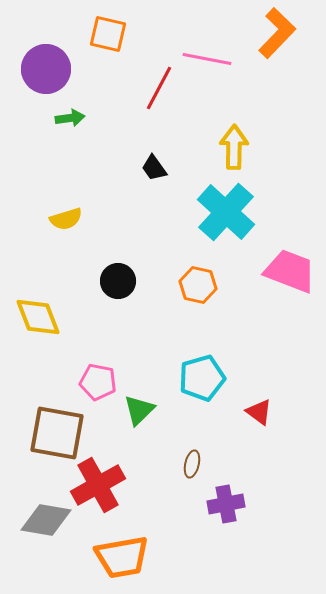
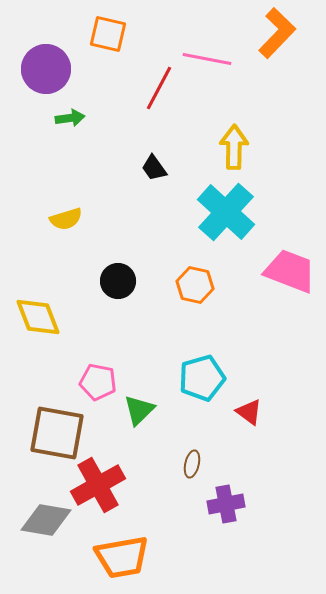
orange hexagon: moved 3 px left
red triangle: moved 10 px left
